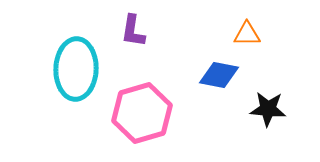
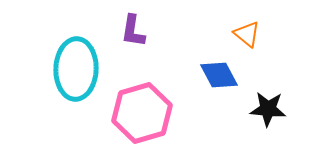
orange triangle: rotated 40 degrees clockwise
blue diamond: rotated 51 degrees clockwise
